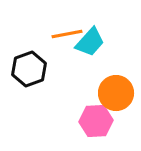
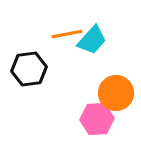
cyan trapezoid: moved 2 px right, 2 px up
black hexagon: rotated 12 degrees clockwise
pink hexagon: moved 1 px right, 2 px up
